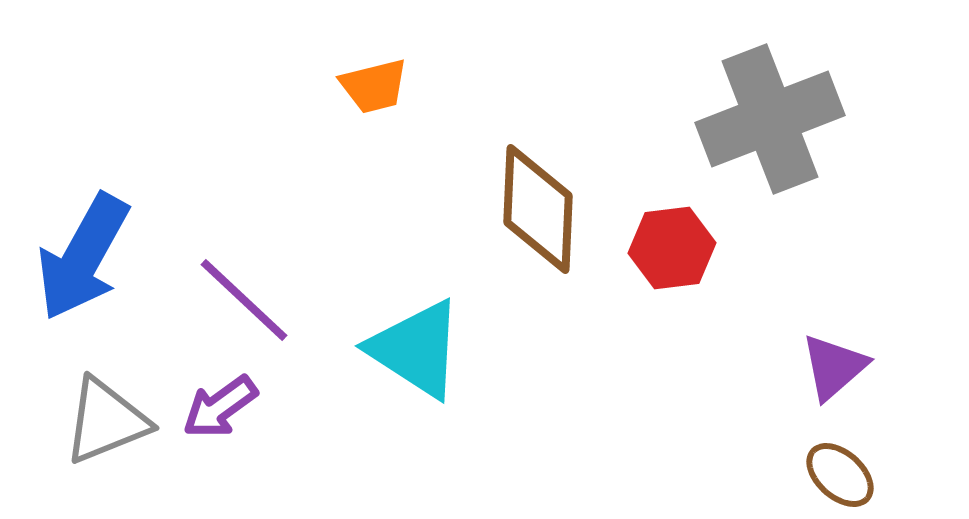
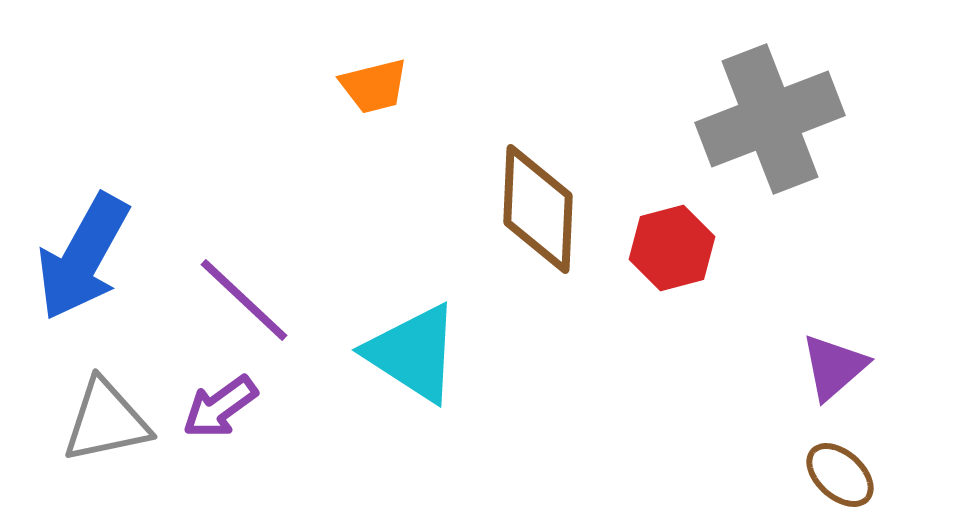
red hexagon: rotated 8 degrees counterclockwise
cyan triangle: moved 3 px left, 4 px down
gray triangle: rotated 10 degrees clockwise
